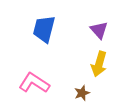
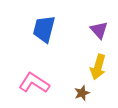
yellow arrow: moved 1 px left, 3 px down
